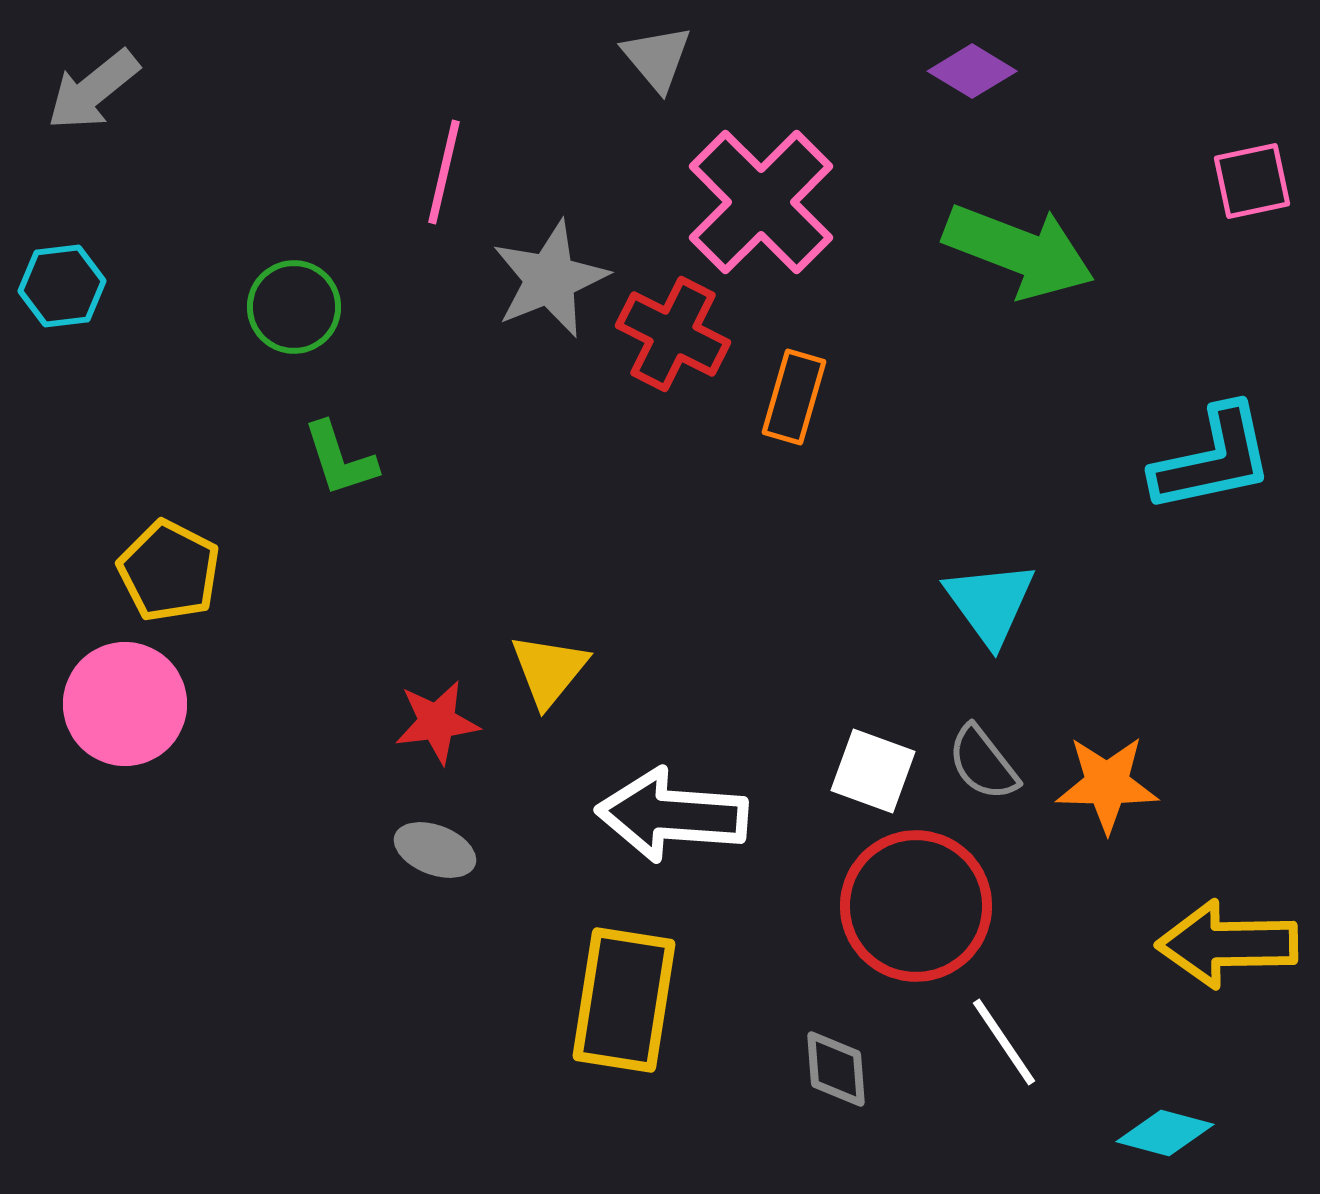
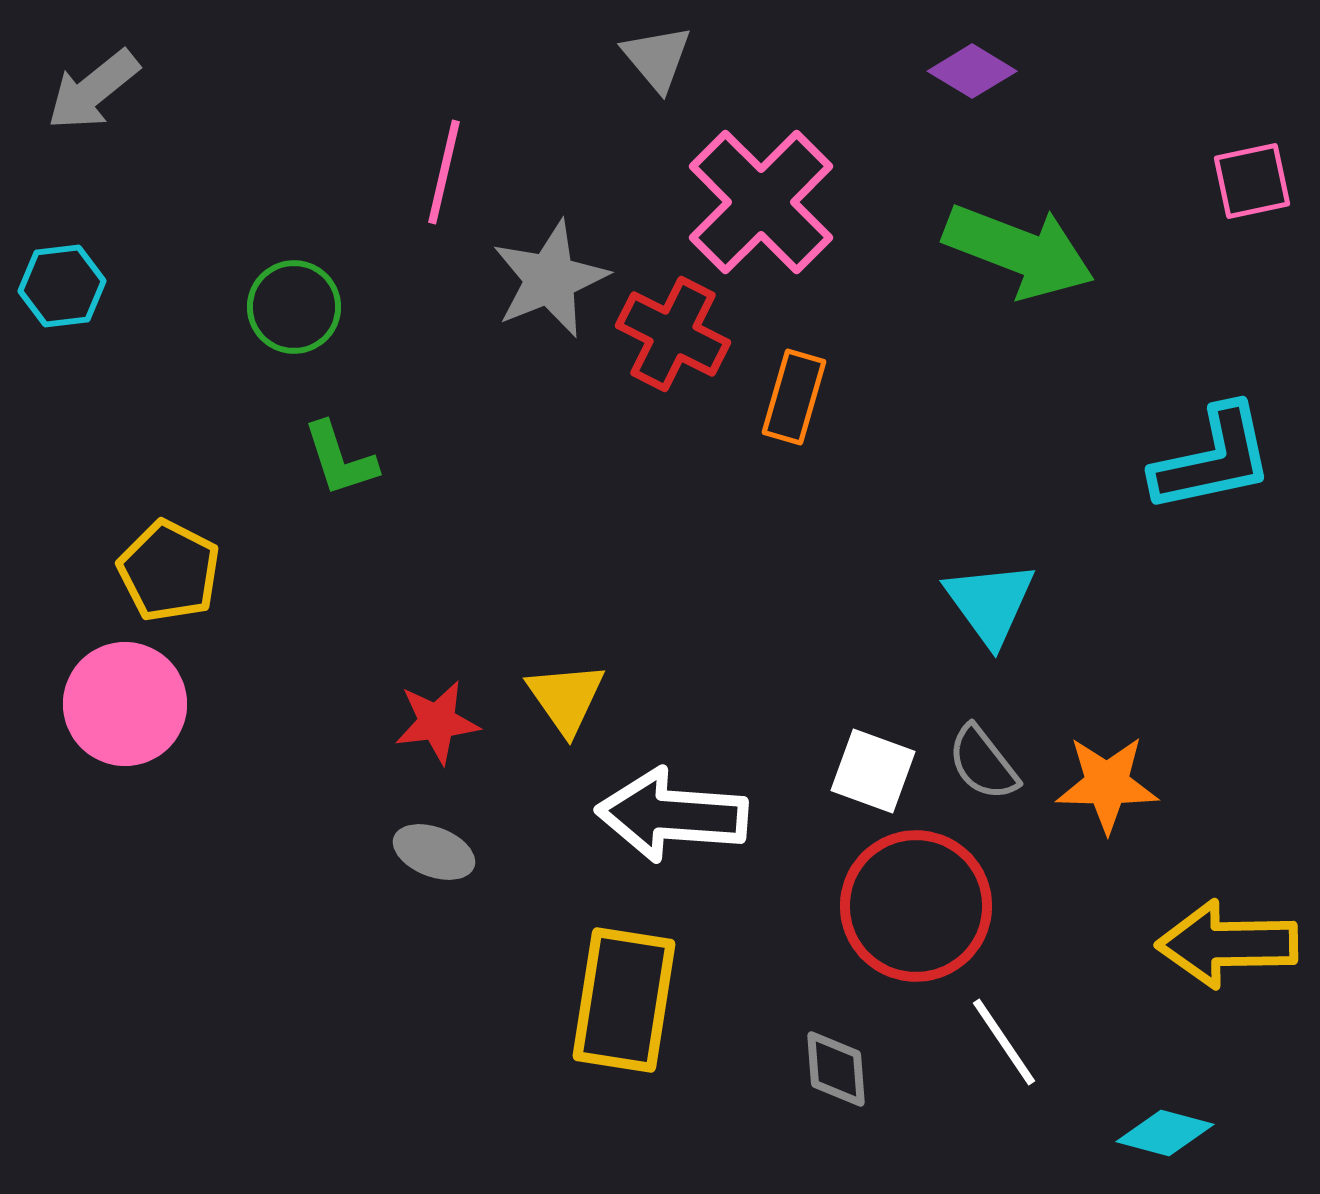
yellow triangle: moved 17 px right, 28 px down; rotated 14 degrees counterclockwise
gray ellipse: moved 1 px left, 2 px down
